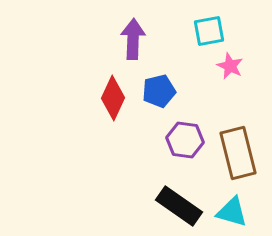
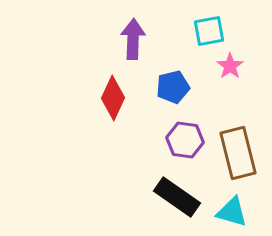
pink star: rotated 12 degrees clockwise
blue pentagon: moved 14 px right, 4 px up
black rectangle: moved 2 px left, 9 px up
